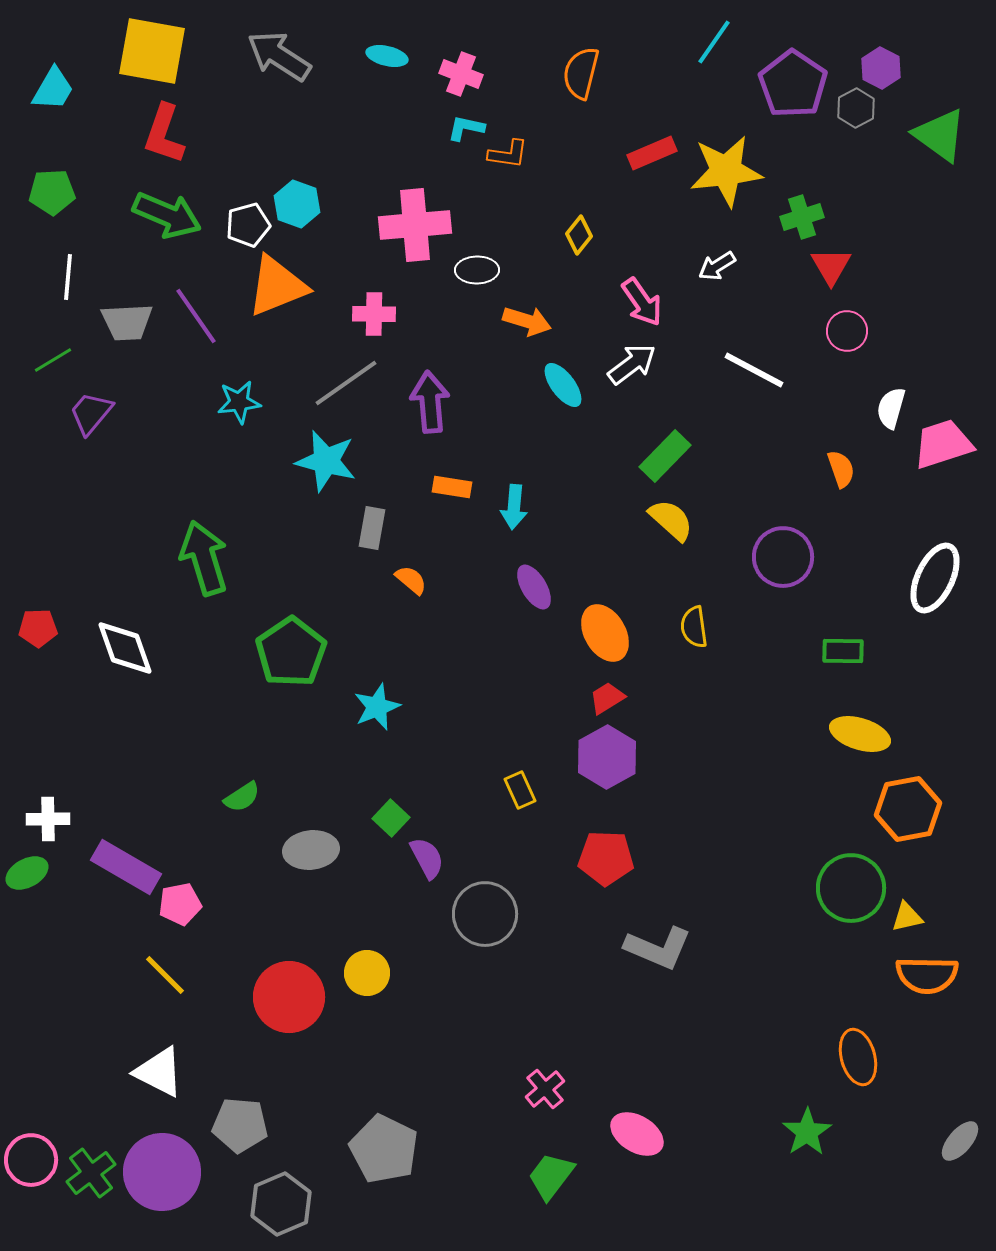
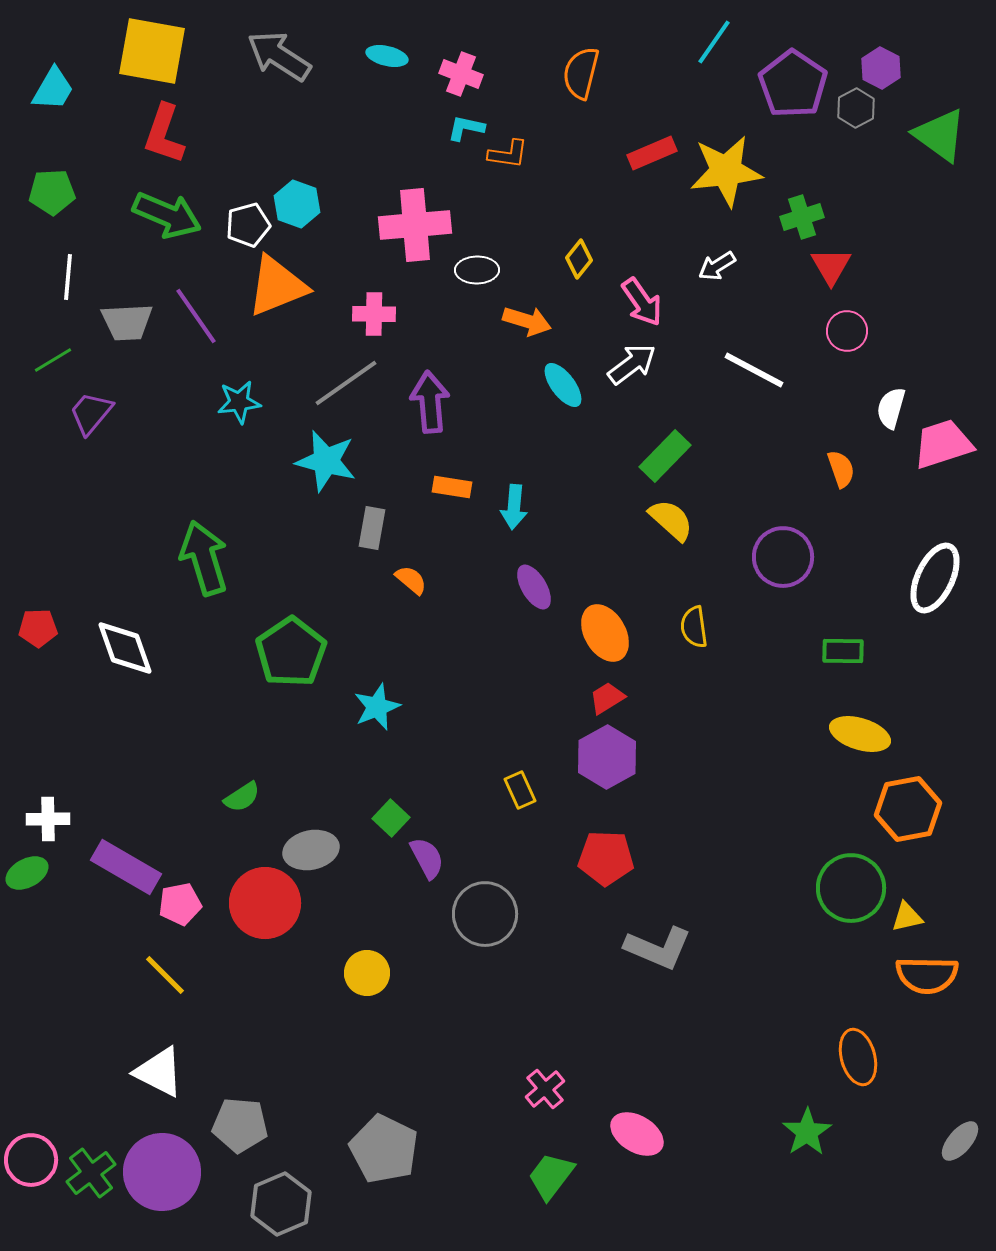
yellow diamond at (579, 235): moved 24 px down
gray ellipse at (311, 850): rotated 6 degrees counterclockwise
red circle at (289, 997): moved 24 px left, 94 px up
